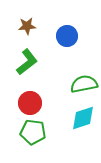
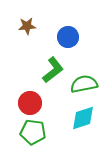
blue circle: moved 1 px right, 1 px down
green L-shape: moved 26 px right, 8 px down
